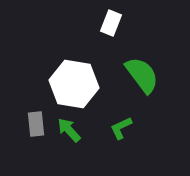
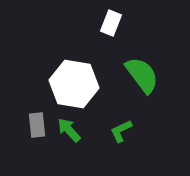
gray rectangle: moved 1 px right, 1 px down
green L-shape: moved 3 px down
